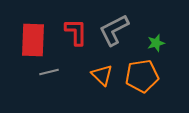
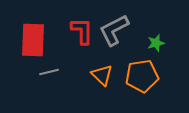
red L-shape: moved 6 px right, 1 px up
